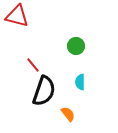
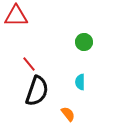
red triangle: moved 1 px left; rotated 15 degrees counterclockwise
green circle: moved 8 px right, 4 px up
red line: moved 4 px left, 1 px up
black semicircle: moved 7 px left
